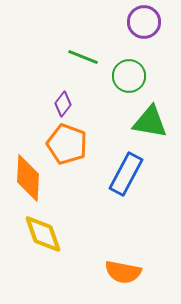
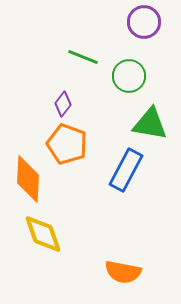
green triangle: moved 2 px down
blue rectangle: moved 4 px up
orange diamond: moved 1 px down
